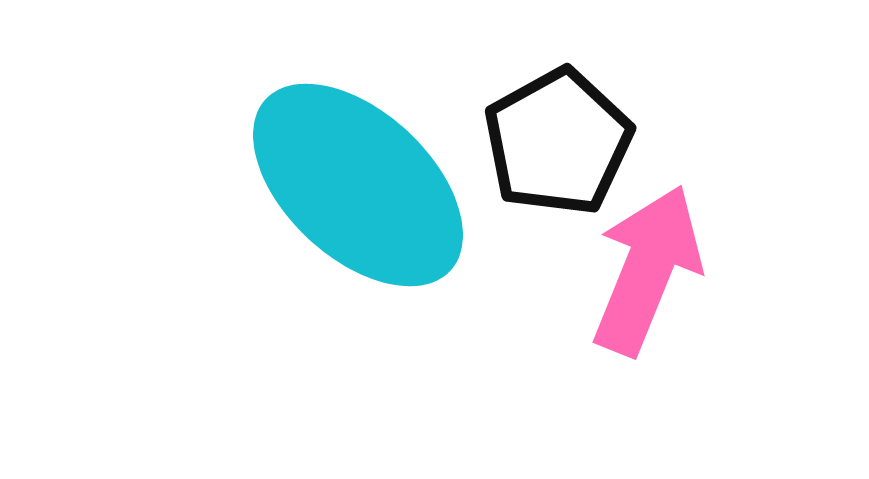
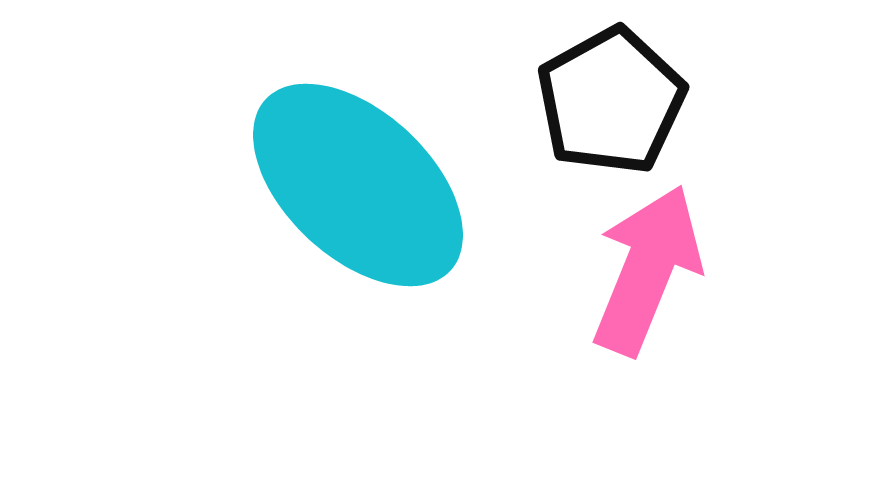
black pentagon: moved 53 px right, 41 px up
